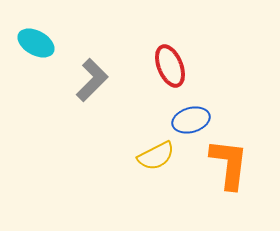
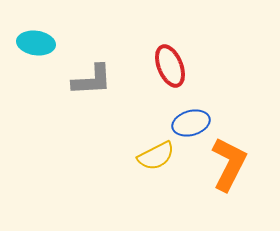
cyan ellipse: rotated 21 degrees counterclockwise
gray L-shape: rotated 42 degrees clockwise
blue ellipse: moved 3 px down
orange L-shape: rotated 20 degrees clockwise
